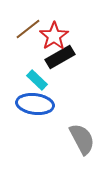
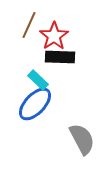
brown line: moved 1 px right, 4 px up; rotated 28 degrees counterclockwise
black rectangle: rotated 32 degrees clockwise
cyan rectangle: moved 1 px right
blue ellipse: rotated 54 degrees counterclockwise
